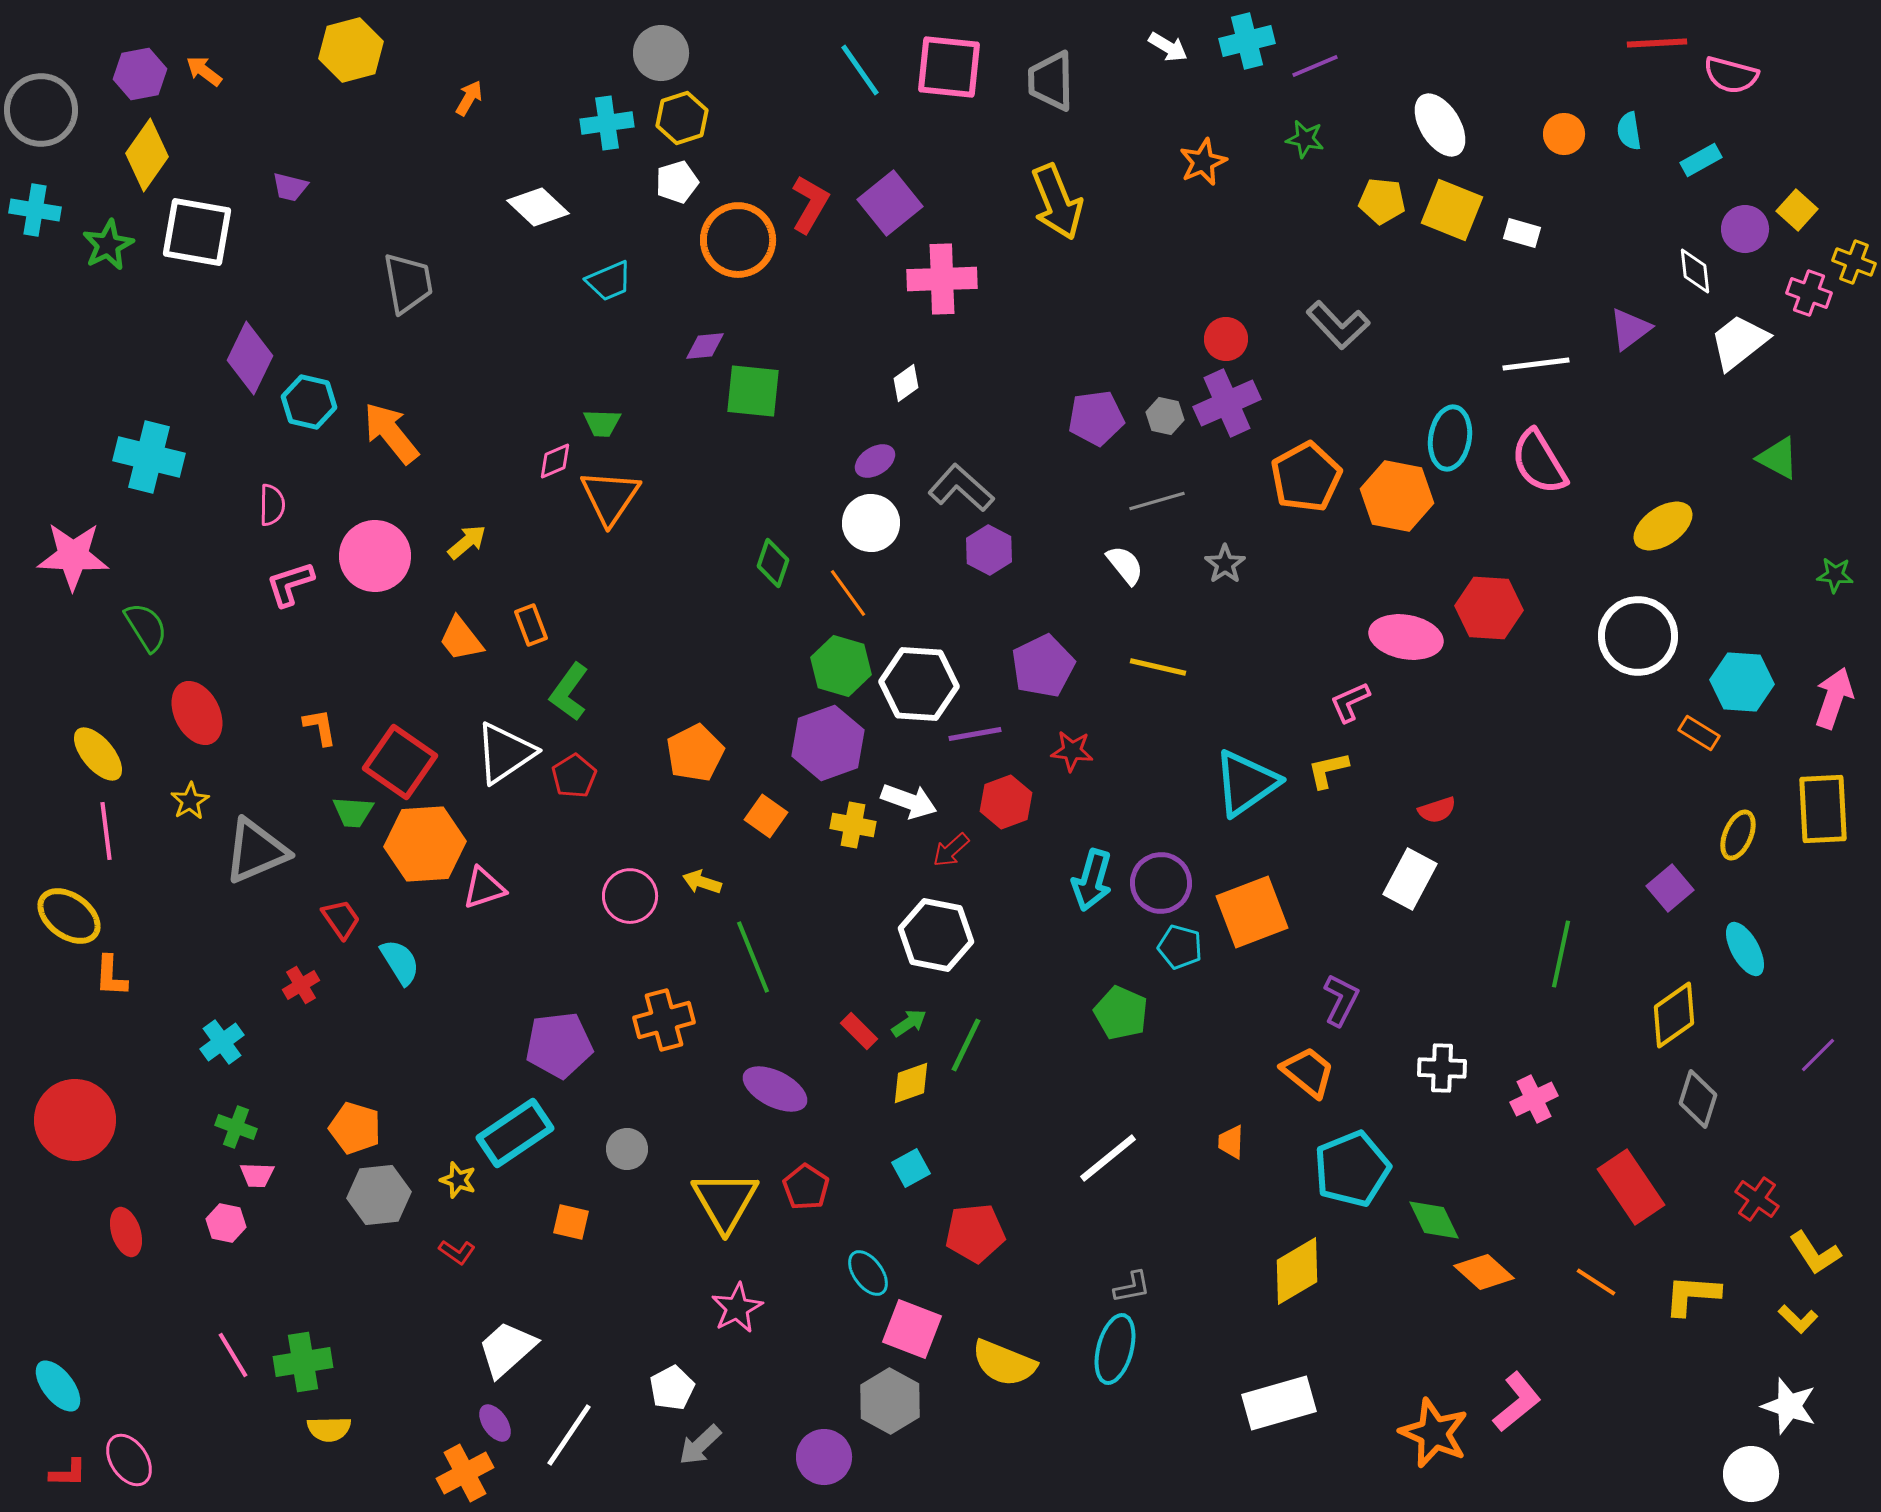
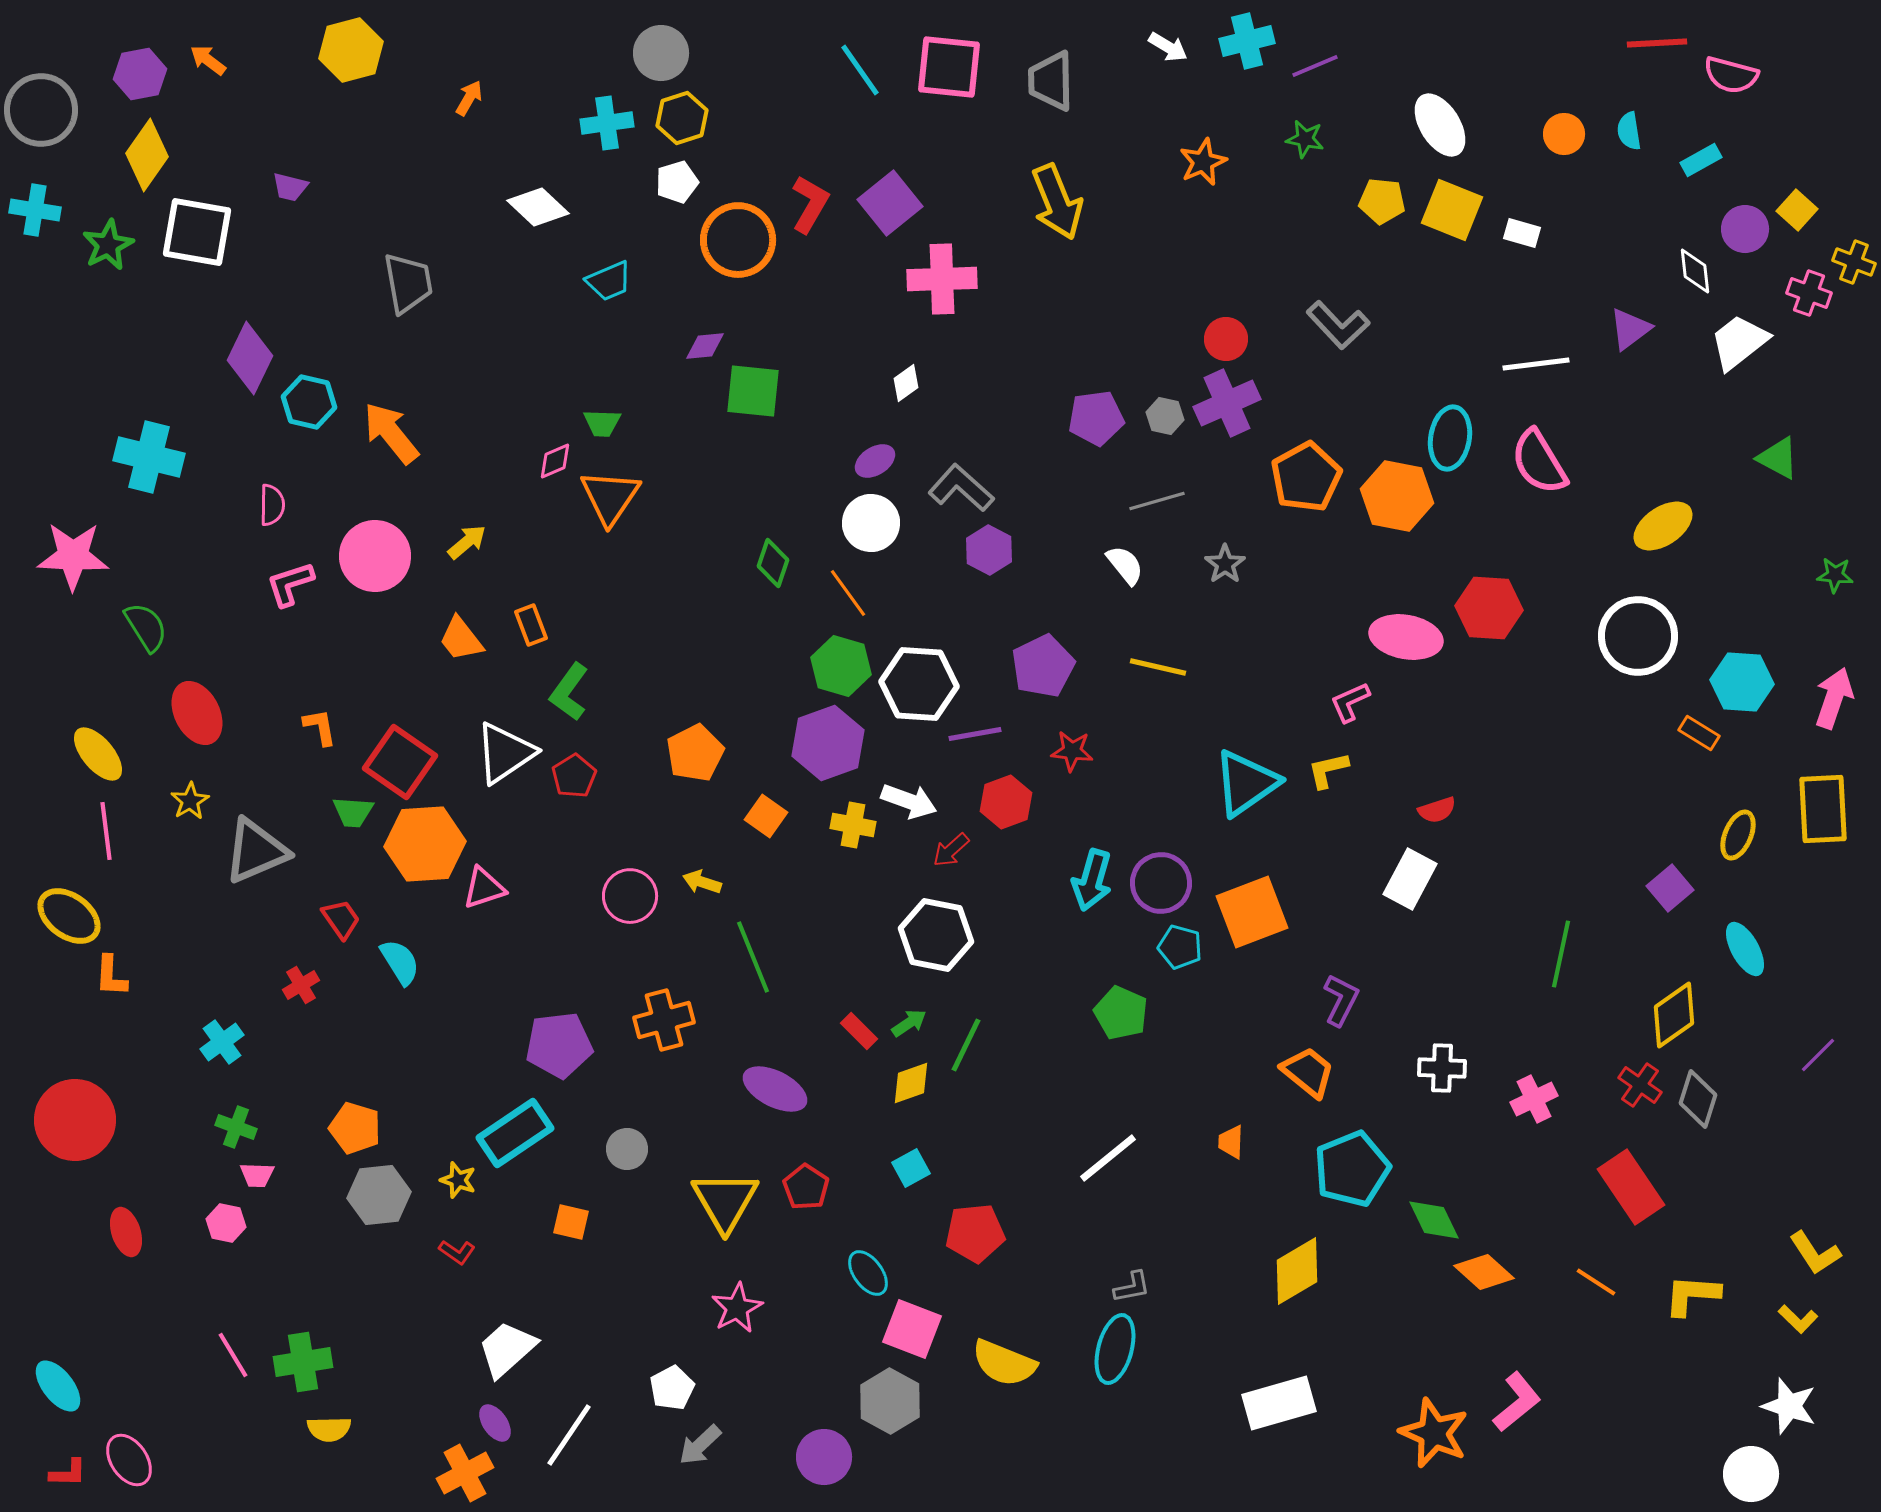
orange arrow at (204, 71): moved 4 px right, 11 px up
red cross at (1757, 1199): moved 117 px left, 114 px up
